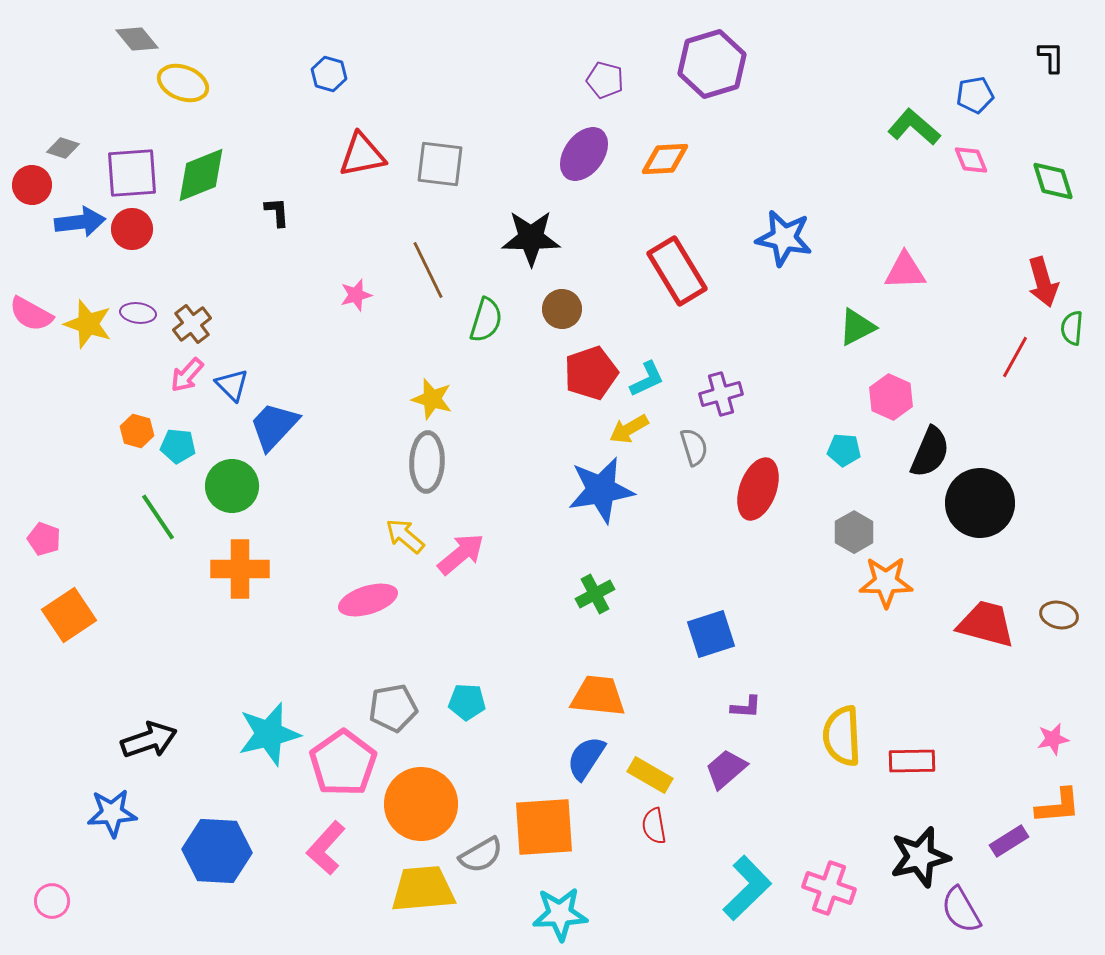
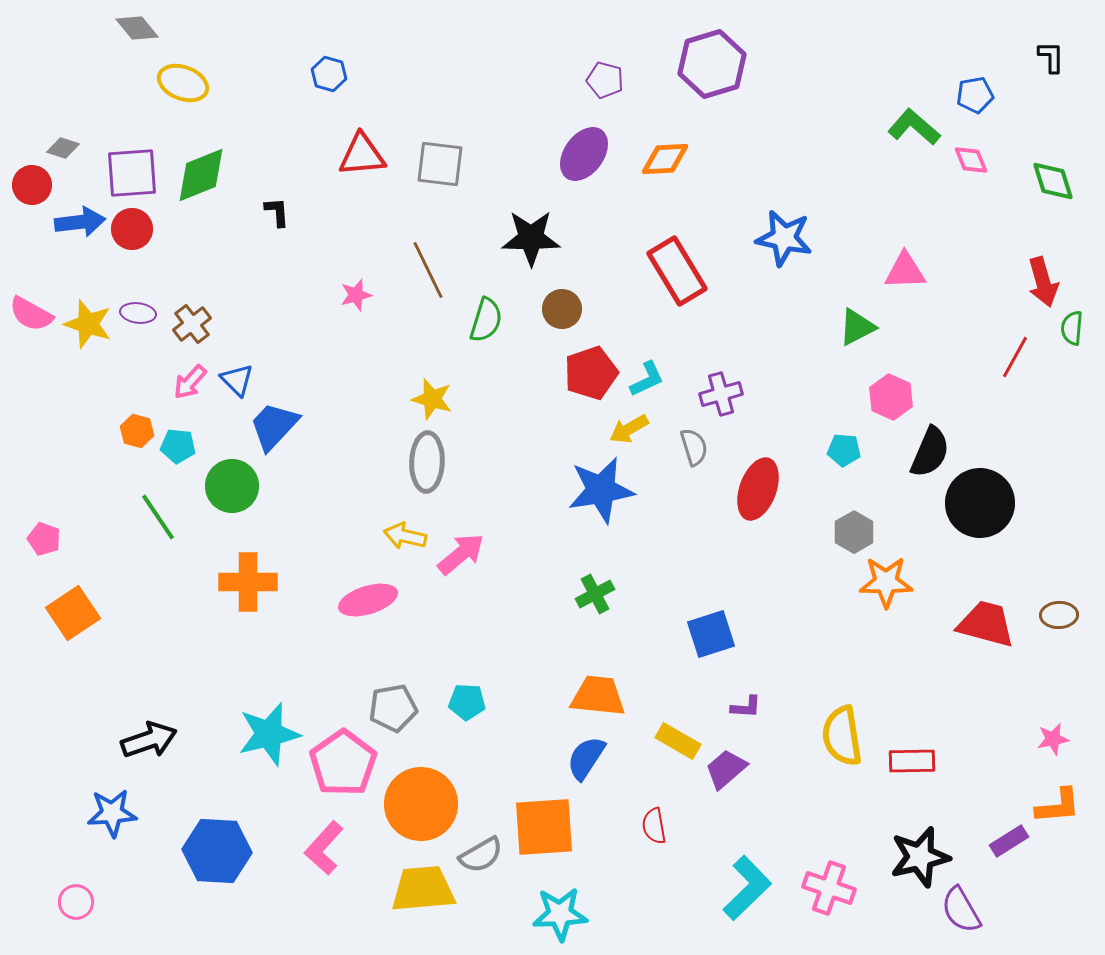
gray diamond at (137, 39): moved 11 px up
red triangle at (362, 155): rotated 6 degrees clockwise
pink arrow at (187, 375): moved 3 px right, 7 px down
blue triangle at (232, 385): moved 5 px right, 5 px up
yellow arrow at (405, 536): rotated 27 degrees counterclockwise
orange cross at (240, 569): moved 8 px right, 13 px down
orange square at (69, 615): moved 4 px right, 2 px up
brown ellipse at (1059, 615): rotated 15 degrees counterclockwise
yellow semicircle at (842, 736): rotated 6 degrees counterclockwise
yellow rectangle at (650, 775): moved 28 px right, 34 px up
pink L-shape at (326, 848): moved 2 px left
pink circle at (52, 901): moved 24 px right, 1 px down
